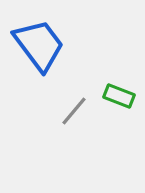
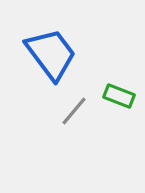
blue trapezoid: moved 12 px right, 9 px down
